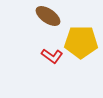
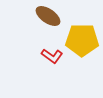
yellow pentagon: moved 1 px right, 2 px up
